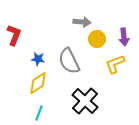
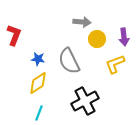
black cross: rotated 20 degrees clockwise
